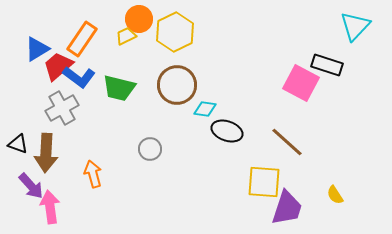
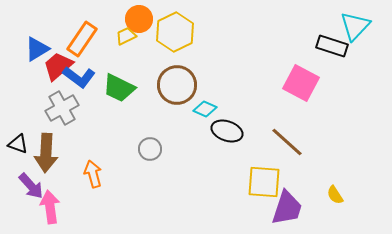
black rectangle: moved 5 px right, 19 px up
green trapezoid: rotated 12 degrees clockwise
cyan diamond: rotated 15 degrees clockwise
